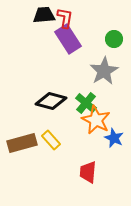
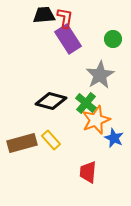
green circle: moved 1 px left
gray star: moved 4 px left, 4 px down
orange star: rotated 24 degrees clockwise
